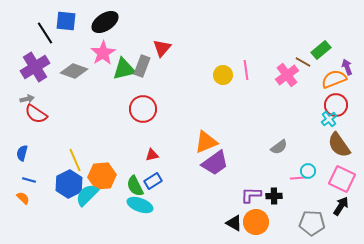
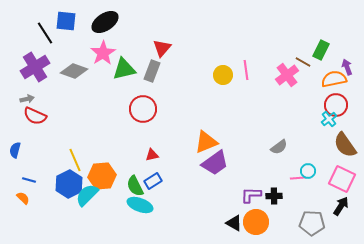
green rectangle at (321, 50): rotated 24 degrees counterclockwise
gray rectangle at (142, 66): moved 10 px right, 5 px down
orange semicircle at (334, 79): rotated 10 degrees clockwise
red semicircle at (36, 114): moved 1 px left, 2 px down; rotated 10 degrees counterclockwise
brown semicircle at (339, 145): moved 6 px right
blue semicircle at (22, 153): moved 7 px left, 3 px up
